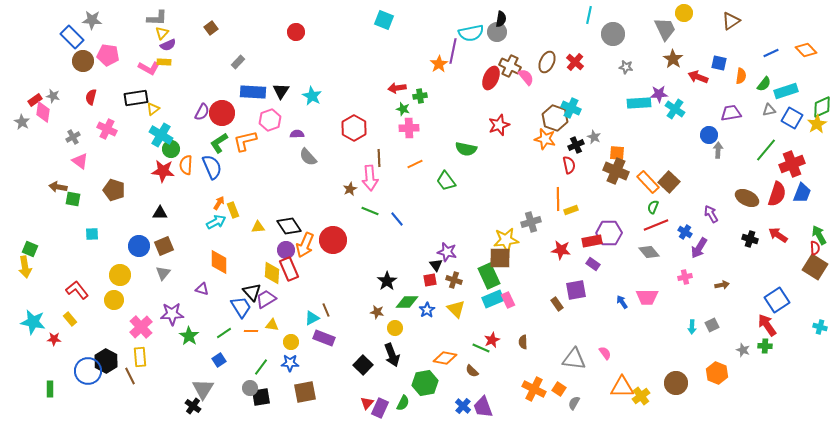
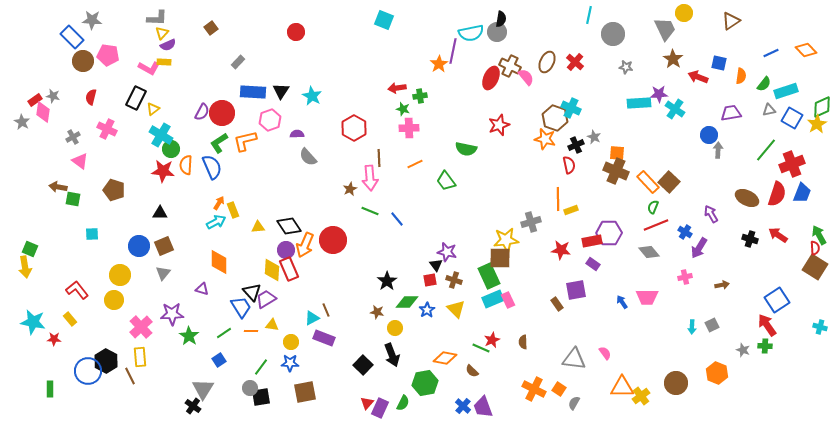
black rectangle at (136, 98): rotated 55 degrees counterclockwise
yellow diamond at (272, 273): moved 3 px up
